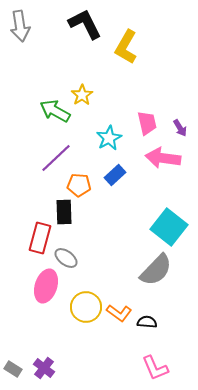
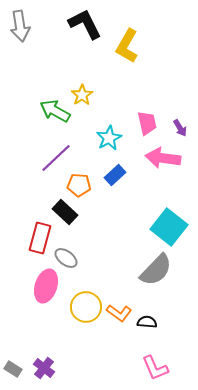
yellow L-shape: moved 1 px right, 1 px up
black rectangle: moved 1 px right; rotated 45 degrees counterclockwise
